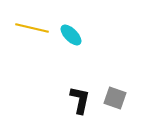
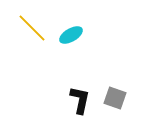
yellow line: rotated 32 degrees clockwise
cyan ellipse: rotated 75 degrees counterclockwise
